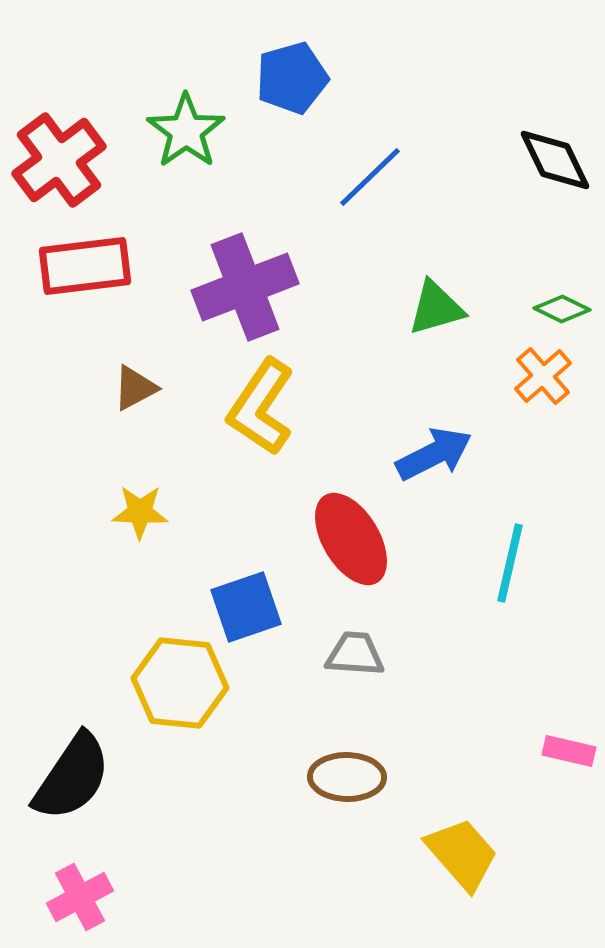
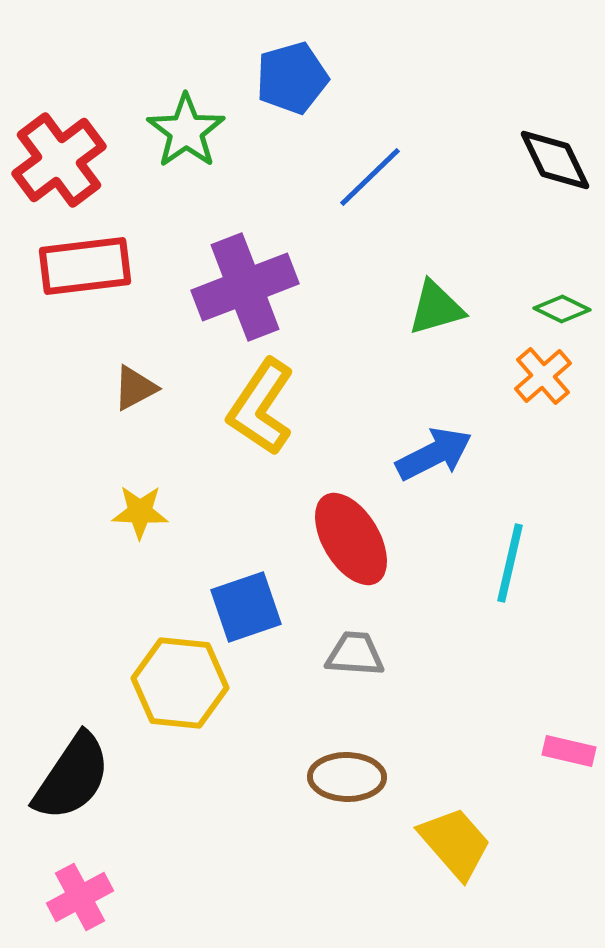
yellow trapezoid: moved 7 px left, 11 px up
